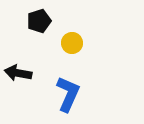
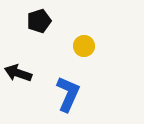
yellow circle: moved 12 px right, 3 px down
black arrow: rotated 8 degrees clockwise
